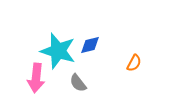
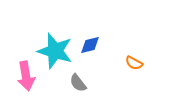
cyan star: moved 3 px left
orange semicircle: rotated 90 degrees clockwise
pink arrow: moved 10 px left, 2 px up; rotated 16 degrees counterclockwise
